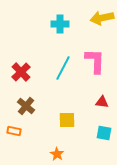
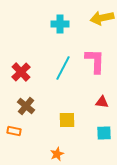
cyan square: rotated 14 degrees counterclockwise
orange star: rotated 16 degrees clockwise
